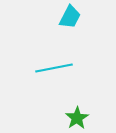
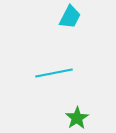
cyan line: moved 5 px down
